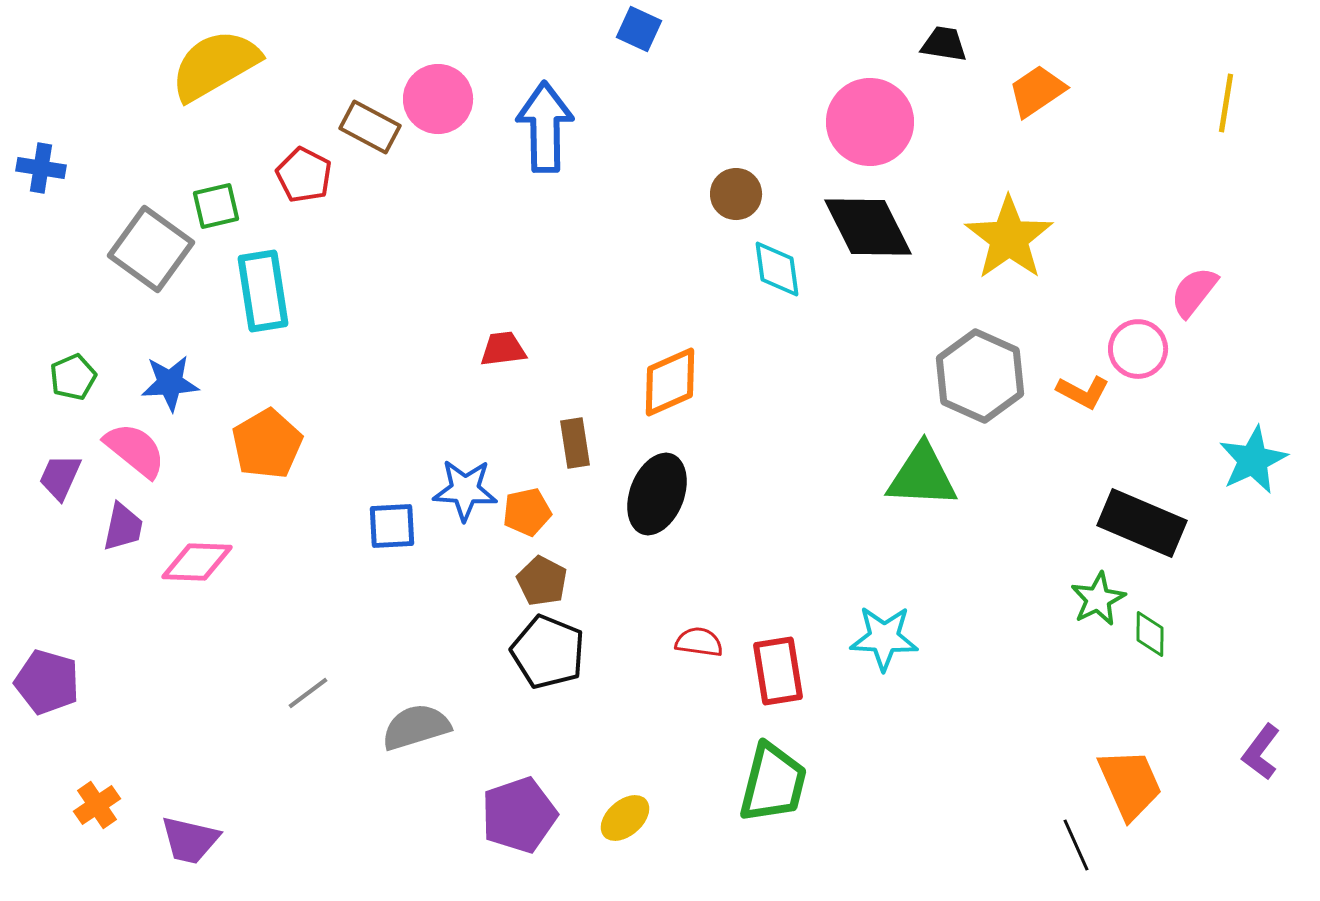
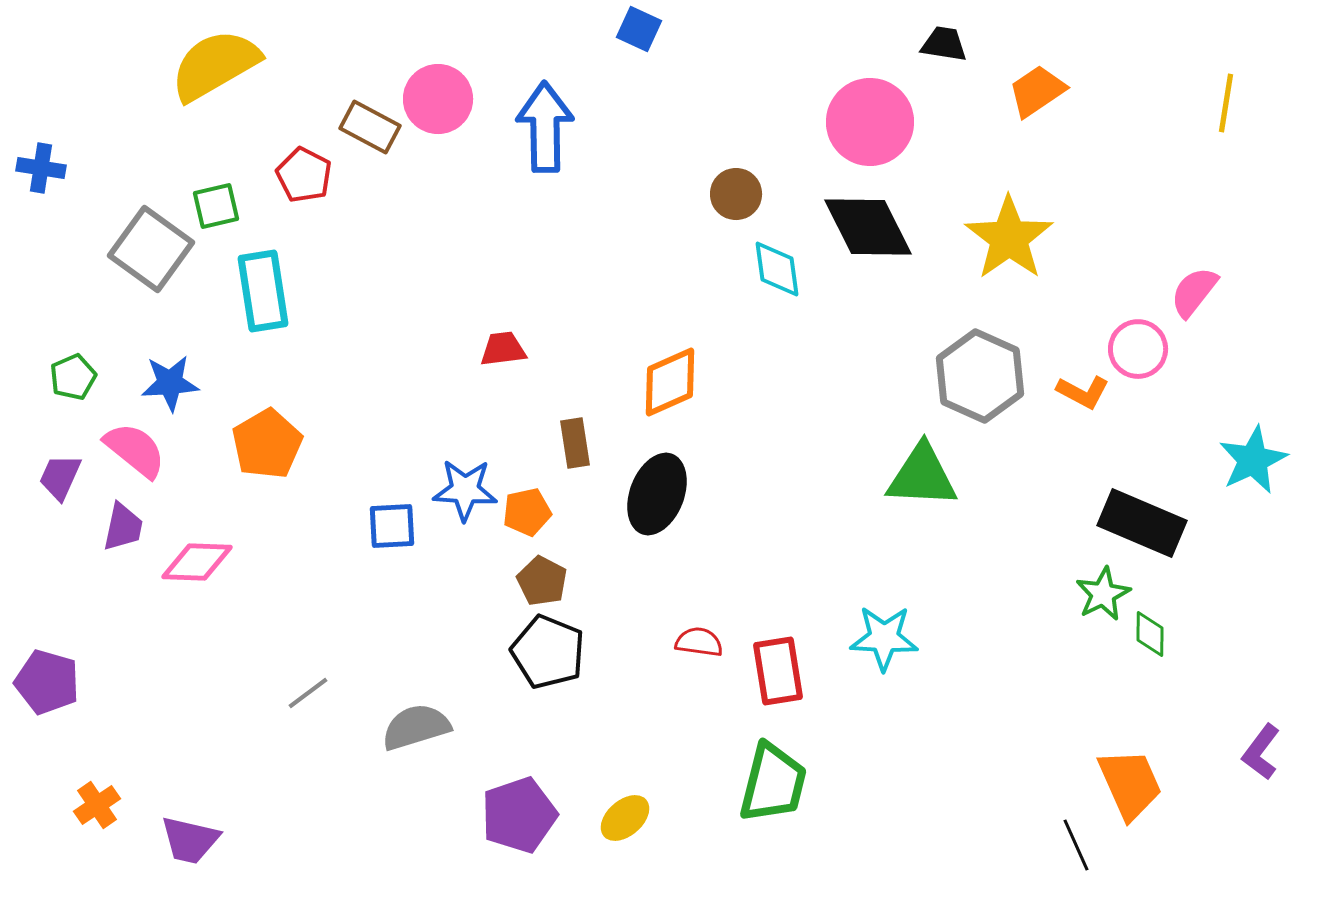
green star at (1098, 599): moved 5 px right, 5 px up
